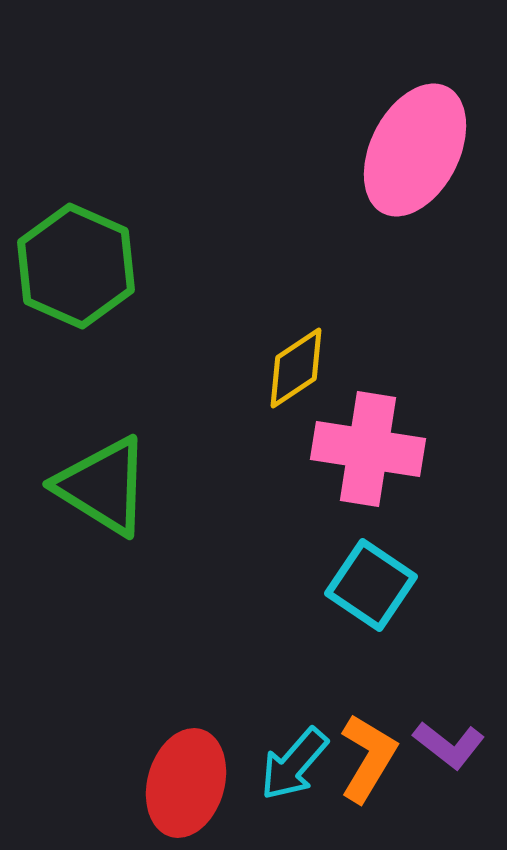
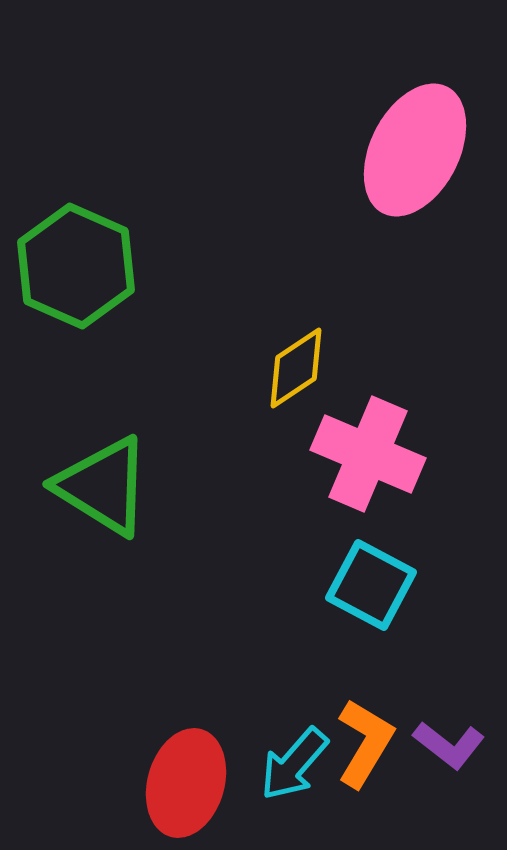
pink cross: moved 5 px down; rotated 14 degrees clockwise
cyan square: rotated 6 degrees counterclockwise
orange L-shape: moved 3 px left, 15 px up
